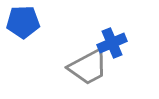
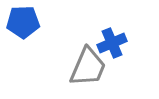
gray trapezoid: rotated 39 degrees counterclockwise
